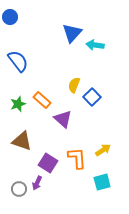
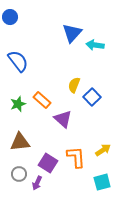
brown triangle: moved 2 px left, 1 px down; rotated 25 degrees counterclockwise
orange L-shape: moved 1 px left, 1 px up
gray circle: moved 15 px up
